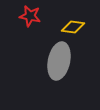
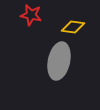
red star: moved 1 px right, 1 px up
